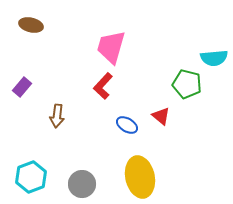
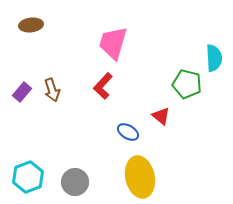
brown ellipse: rotated 20 degrees counterclockwise
pink trapezoid: moved 2 px right, 4 px up
cyan semicircle: rotated 88 degrees counterclockwise
purple rectangle: moved 5 px down
brown arrow: moved 5 px left, 26 px up; rotated 25 degrees counterclockwise
blue ellipse: moved 1 px right, 7 px down
cyan hexagon: moved 3 px left
gray circle: moved 7 px left, 2 px up
